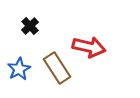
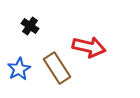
black cross: rotated 12 degrees counterclockwise
